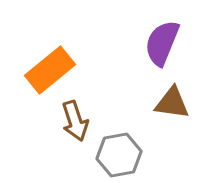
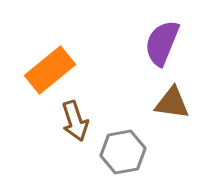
gray hexagon: moved 4 px right, 3 px up
